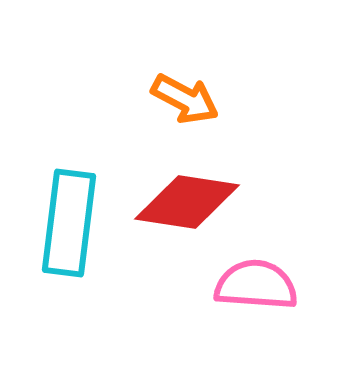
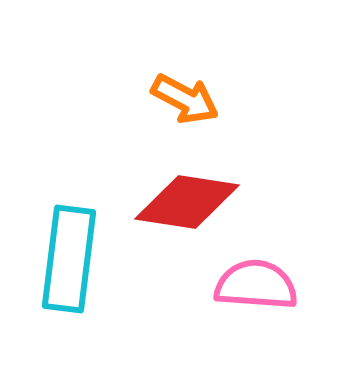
cyan rectangle: moved 36 px down
